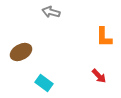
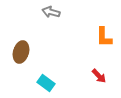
brown ellipse: rotated 45 degrees counterclockwise
cyan rectangle: moved 2 px right
